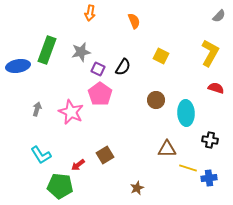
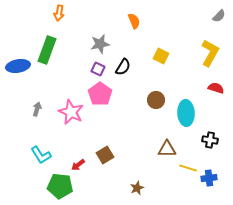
orange arrow: moved 31 px left
gray star: moved 19 px right, 8 px up
